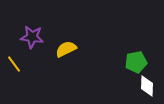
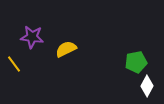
white diamond: rotated 25 degrees clockwise
